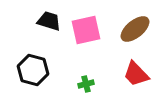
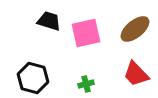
pink square: moved 3 px down
black hexagon: moved 8 px down
